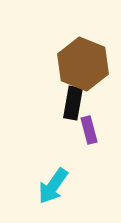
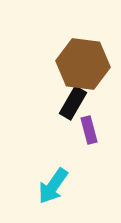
brown hexagon: rotated 15 degrees counterclockwise
black rectangle: rotated 20 degrees clockwise
